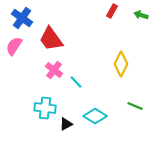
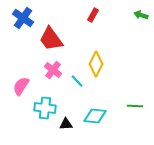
red rectangle: moved 19 px left, 4 px down
blue cross: moved 1 px right
pink semicircle: moved 7 px right, 40 px down
yellow diamond: moved 25 px left
pink cross: moved 1 px left
cyan line: moved 1 px right, 1 px up
green line: rotated 21 degrees counterclockwise
cyan diamond: rotated 25 degrees counterclockwise
black triangle: rotated 24 degrees clockwise
